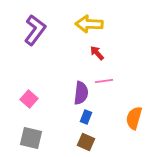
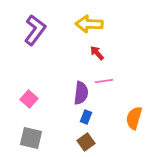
brown square: rotated 30 degrees clockwise
